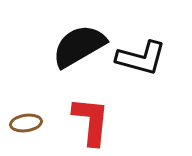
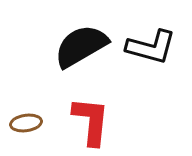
black semicircle: moved 2 px right
black L-shape: moved 10 px right, 11 px up
